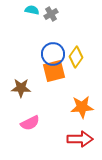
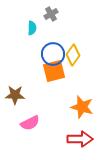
cyan semicircle: moved 18 px down; rotated 80 degrees clockwise
yellow diamond: moved 3 px left, 2 px up
brown star: moved 6 px left, 7 px down
orange star: rotated 20 degrees clockwise
